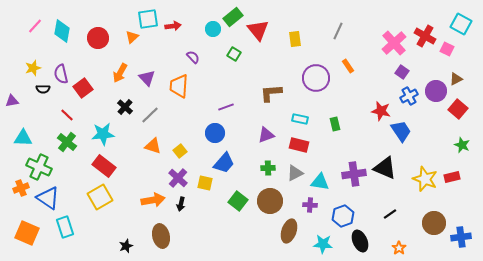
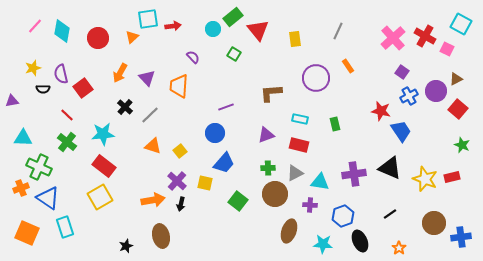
pink cross at (394, 43): moved 1 px left, 5 px up
black triangle at (385, 168): moved 5 px right
purple cross at (178, 178): moved 1 px left, 3 px down
brown circle at (270, 201): moved 5 px right, 7 px up
